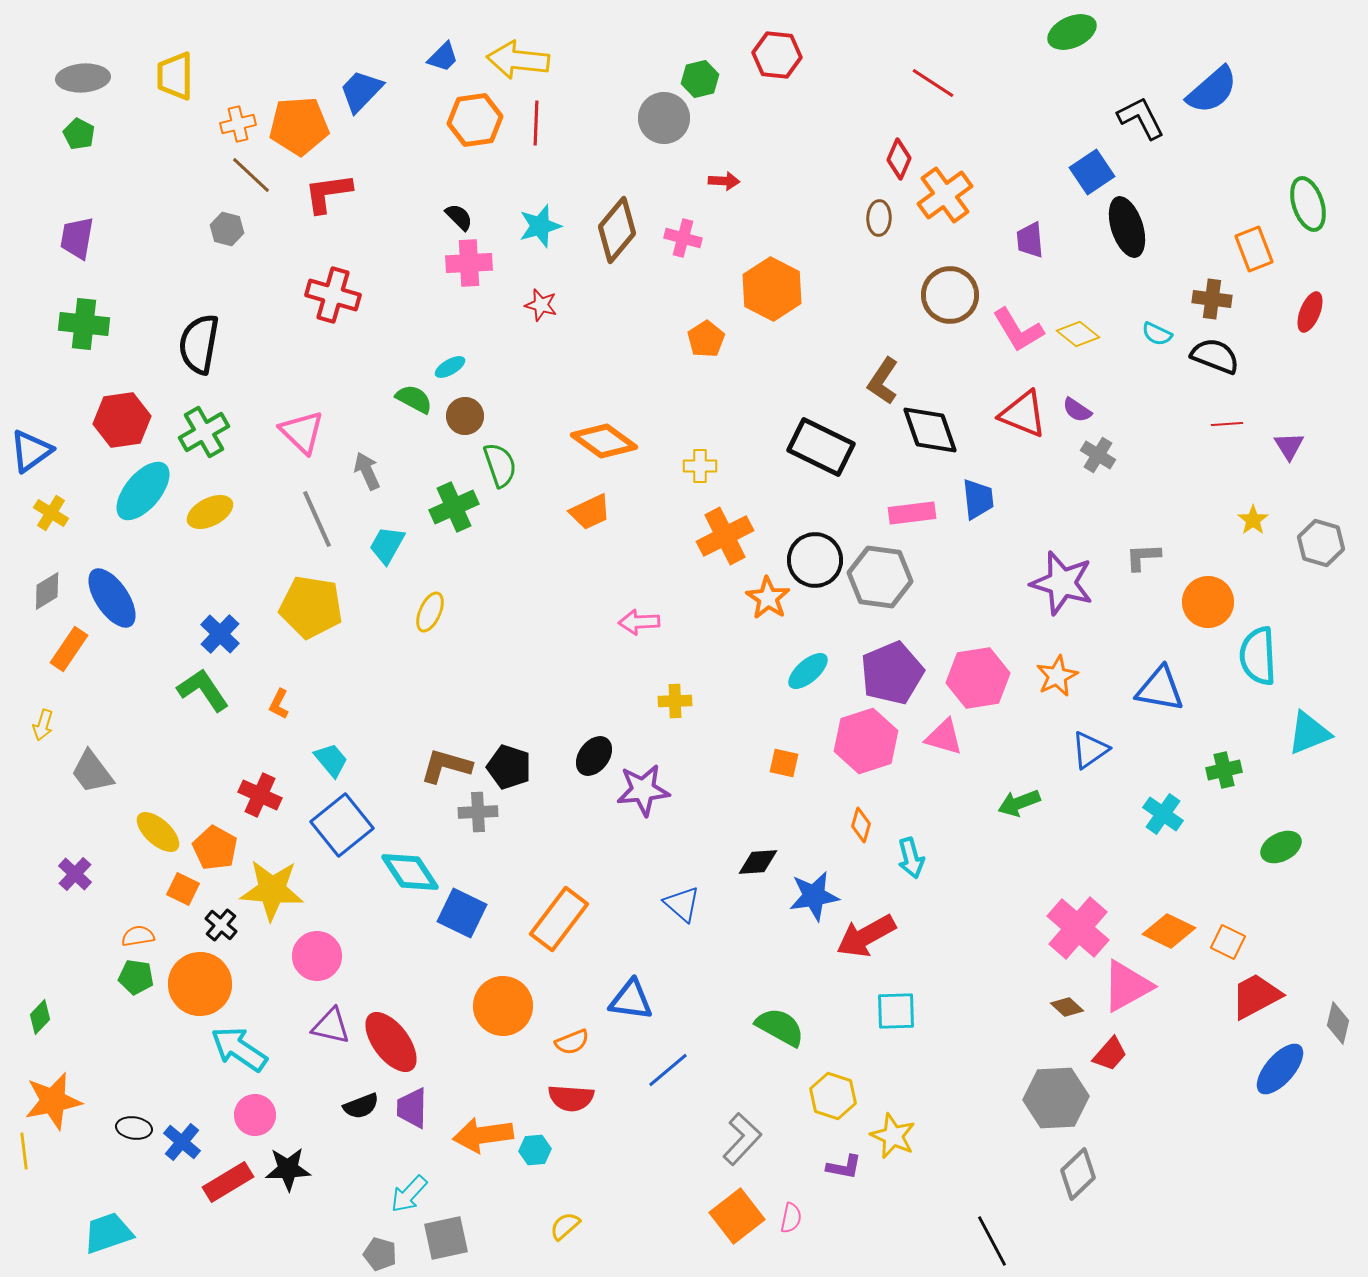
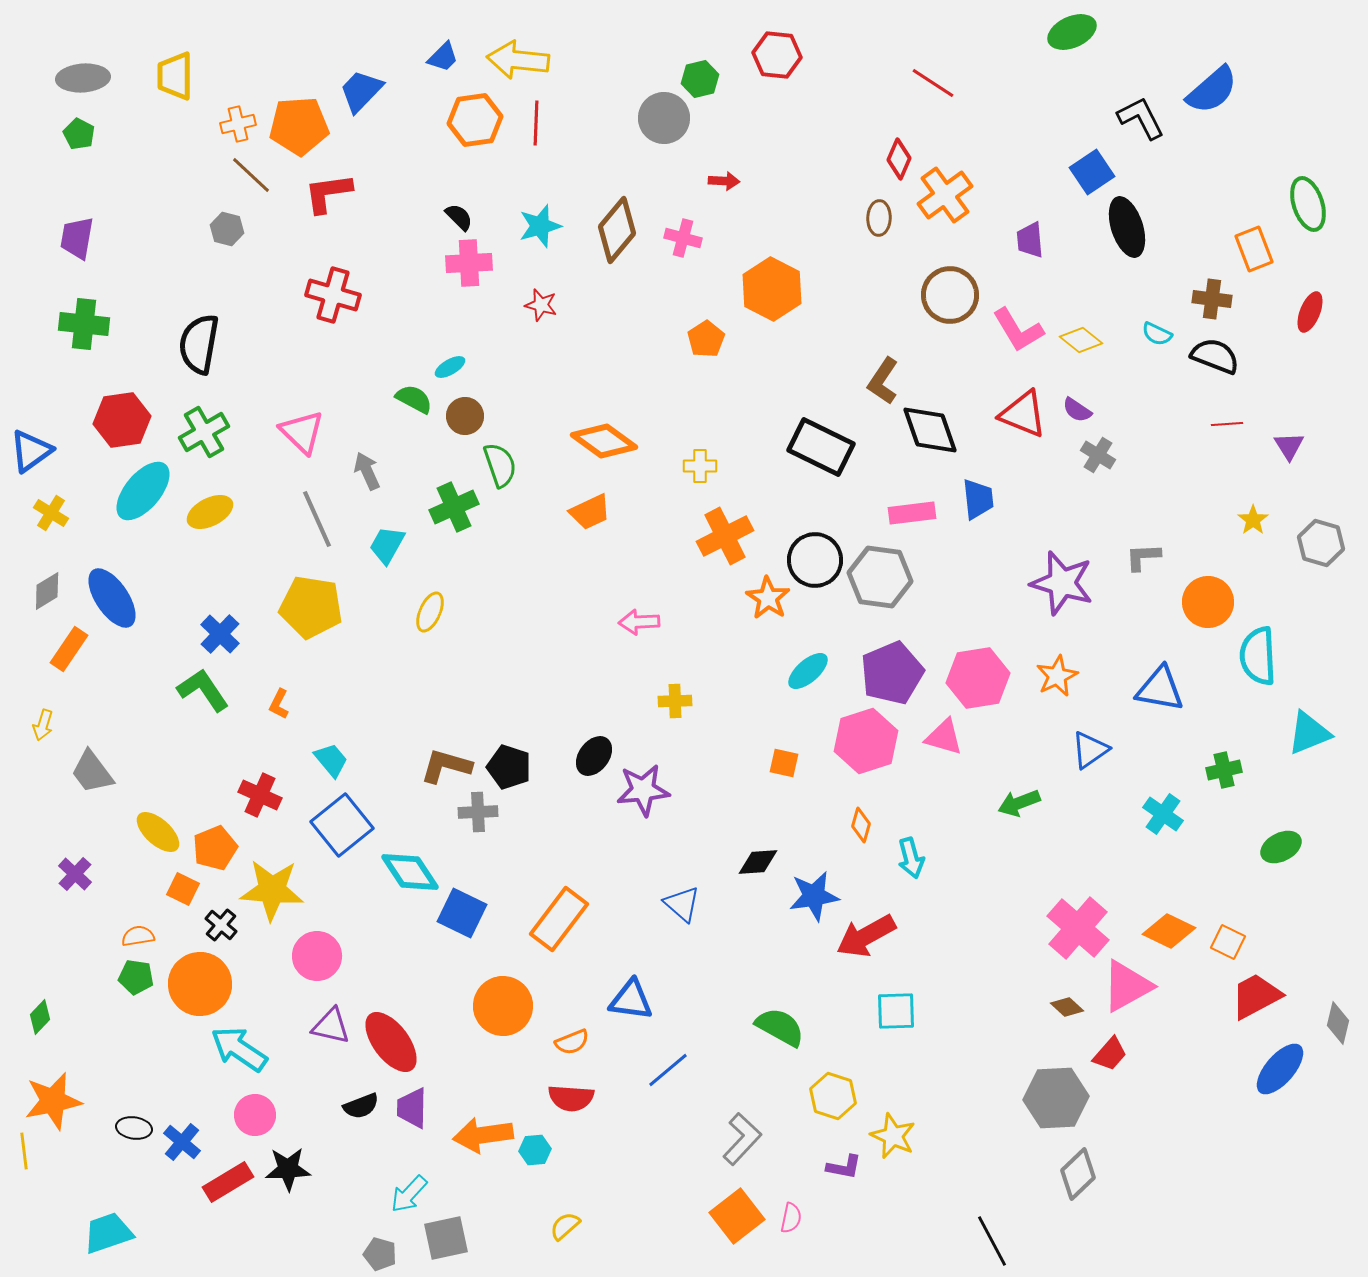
yellow diamond at (1078, 334): moved 3 px right, 6 px down
orange pentagon at (215, 848): rotated 21 degrees clockwise
